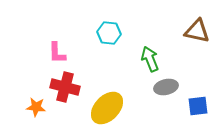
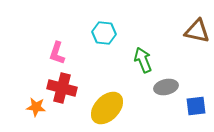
cyan hexagon: moved 5 px left
pink L-shape: rotated 20 degrees clockwise
green arrow: moved 7 px left, 1 px down
red cross: moved 3 px left, 1 px down
blue square: moved 2 px left
